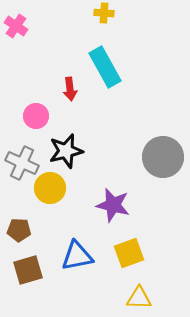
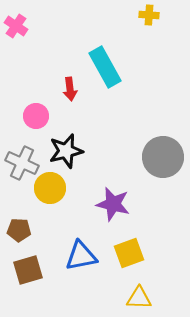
yellow cross: moved 45 px right, 2 px down
purple star: moved 1 px up
blue triangle: moved 4 px right
